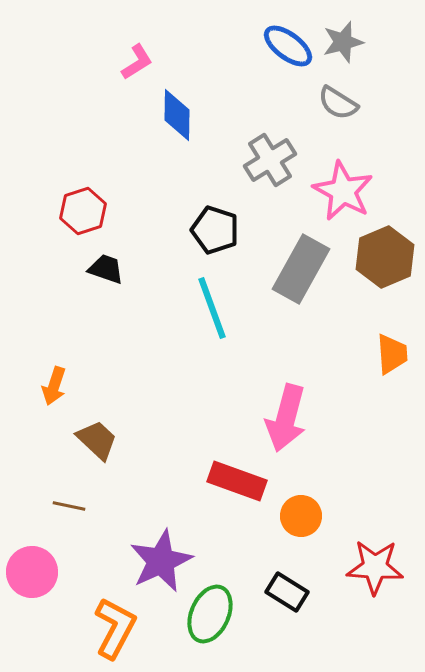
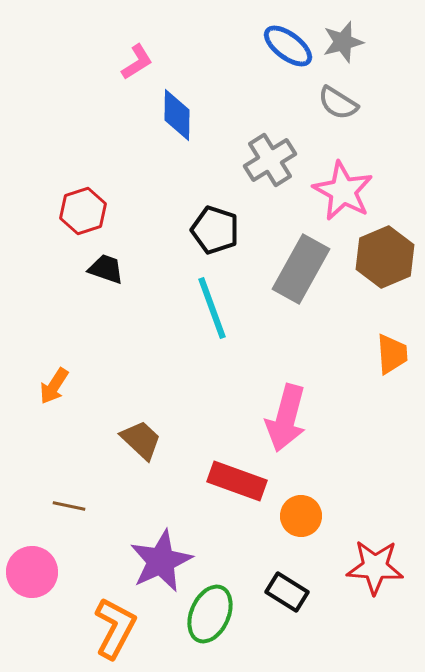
orange arrow: rotated 15 degrees clockwise
brown trapezoid: moved 44 px right
